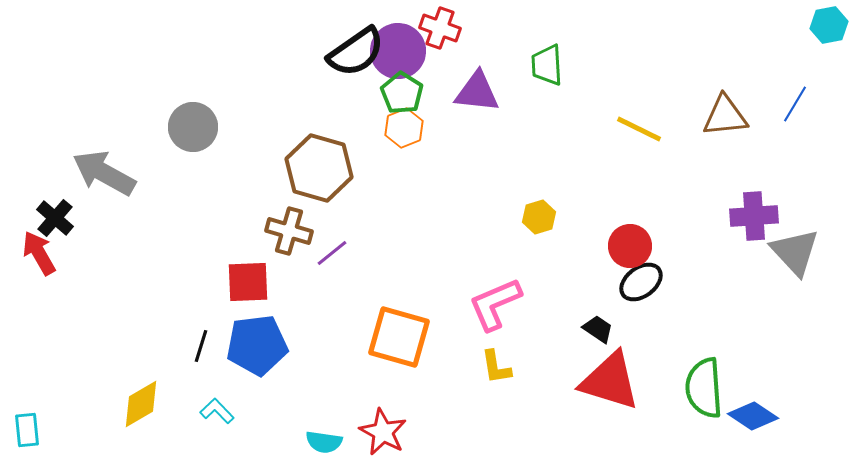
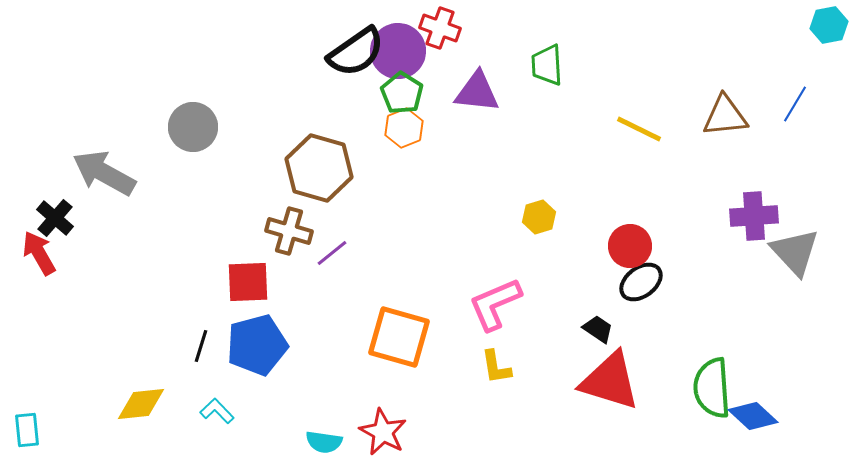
blue pentagon: rotated 8 degrees counterclockwise
green semicircle: moved 8 px right
yellow diamond: rotated 24 degrees clockwise
blue diamond: rotated 9 degrees clockwise
